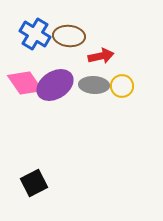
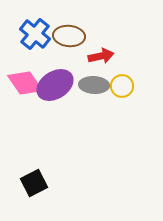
blue cross: rotated 8 degrees clockwise
